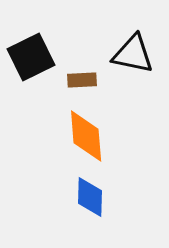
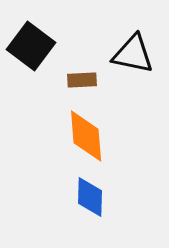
black square: moved 11 px up; rotated 27 degrees counterclockwise
